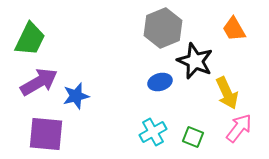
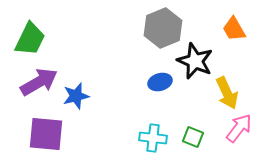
cyan cross: moved 6 px down; rotated 36 degrees clockwise
